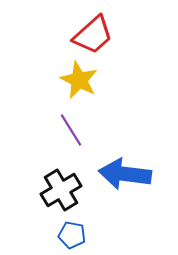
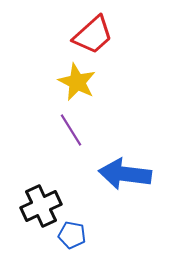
yellow star: moved 2 px left, 2 px down
black cross: moved 20 px left, 16 px down; rotated 6 degrees clockwise
